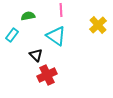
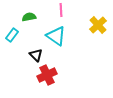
green semicircle: moved 1 px right, 1 px down
